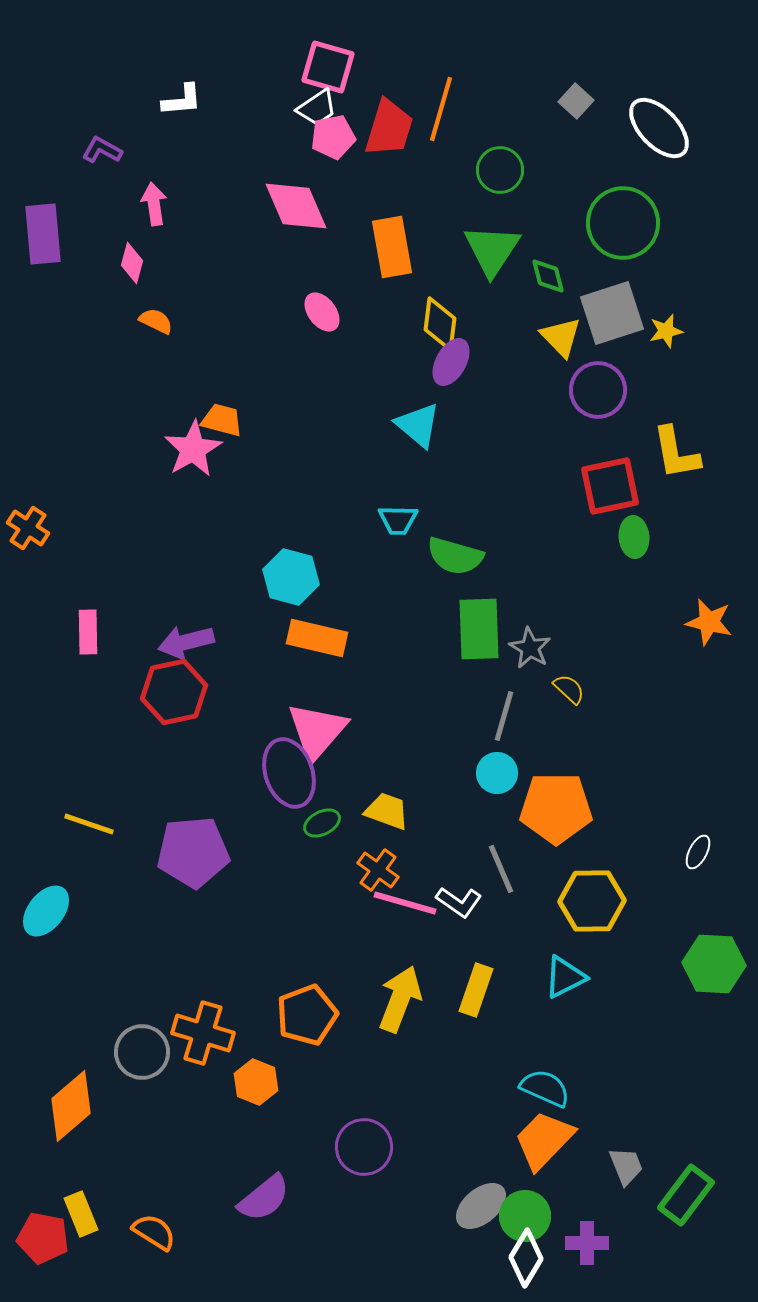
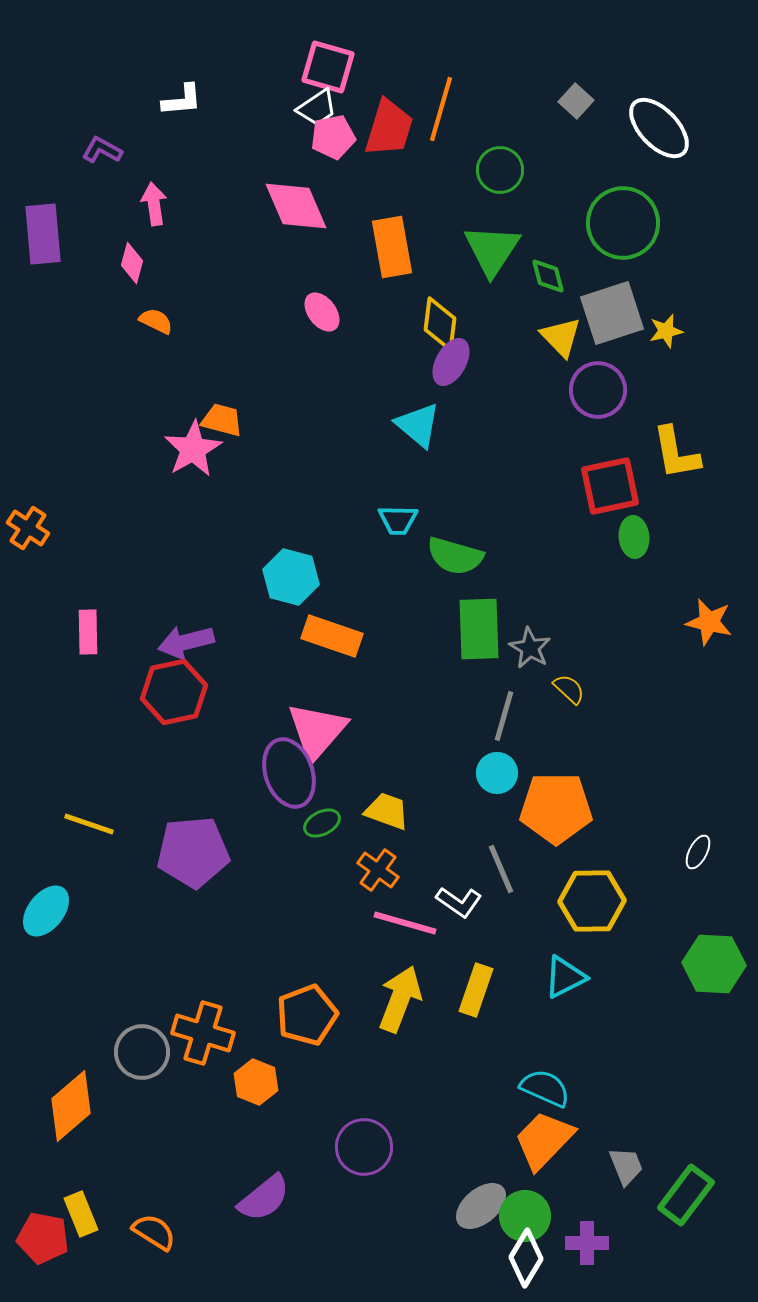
orange rectangle at (317, 638): moved 15 px right, 2 px up; rotated 6 degrees clockwise
pink line at (405, 903): moved 20 px down
